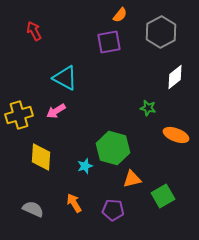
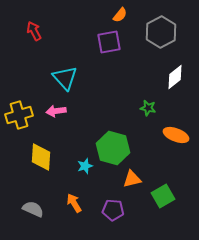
cyan triangle: rotated 20 degrees clockwise
pink arrow: rotated 24 degrees clockwise
